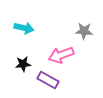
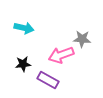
gray star: moved 2 px left, 8 px down
